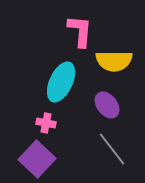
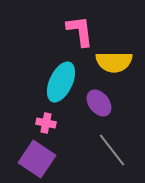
pink L-shape: rotated 12 degrees counterclockwise
yellow semicircle: moved 1 px down
purple ellipse: moved 8 px left, 2 px up
gray line: moved 1 px down
purple square: rotated 9 degrees counterclockwise
